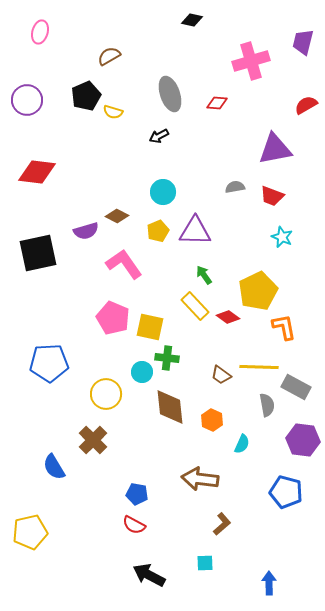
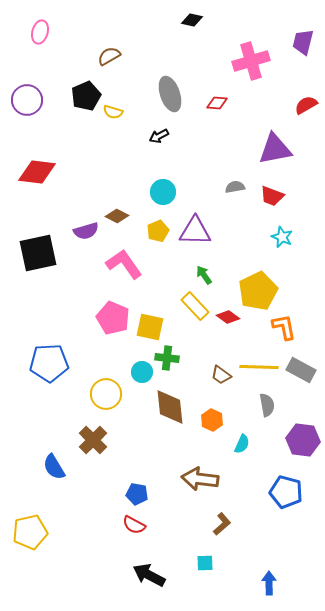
gray rectangle at (296, 387): moved 5 px right, 17 px up
